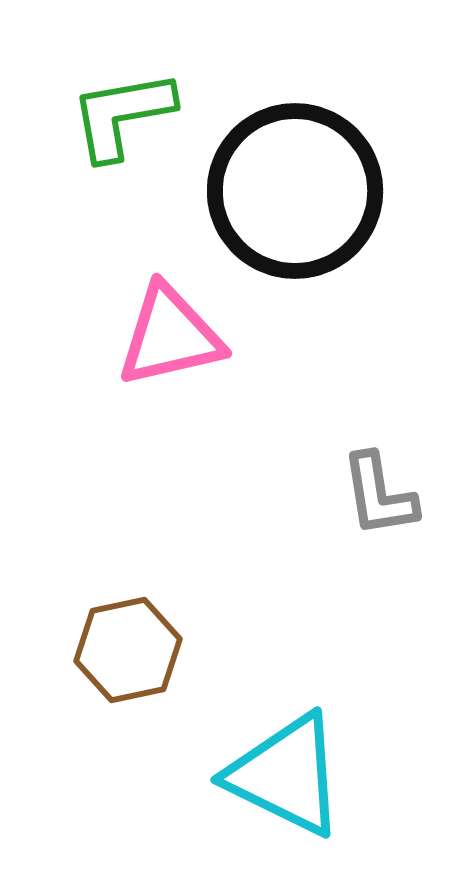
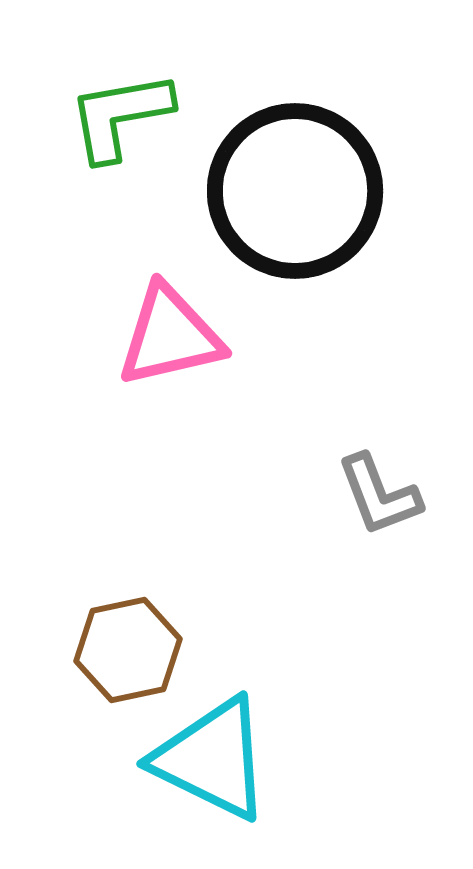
green L-shape: moved 2 px left, 1 px down
gray L-shape: rotated 12 degrees counterclockwise
cyan triangle: moved 74 px left, 16 px up
